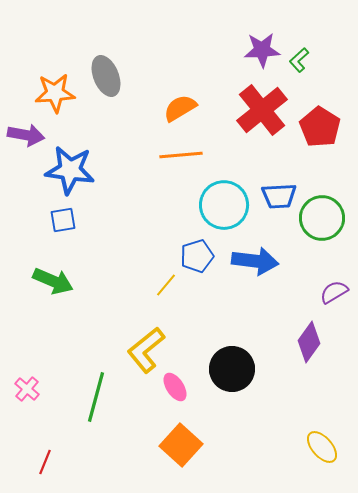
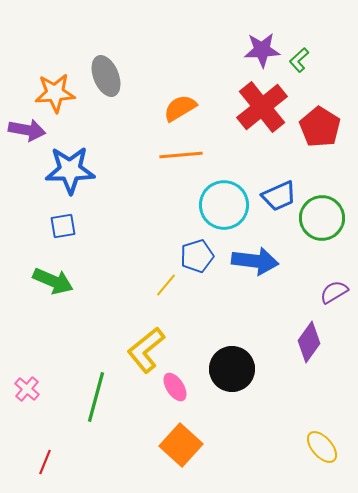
red cross: moved 3 px up
purple arrow: moved 1 px right, 5 px up
blue star: rotated 9 degrees counterclockwise
blue trapezoid: rotated 21 degrees counterclockwise
blue square: moved 6 px down
